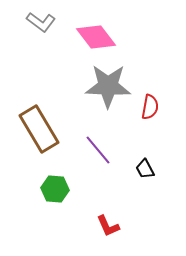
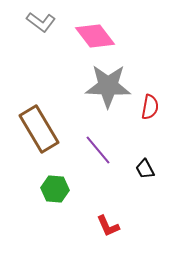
pink diamond: moved 1 px left, 1 px up
